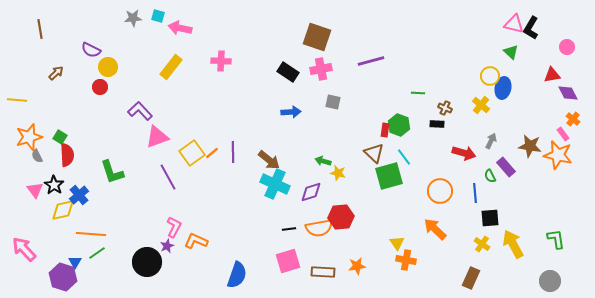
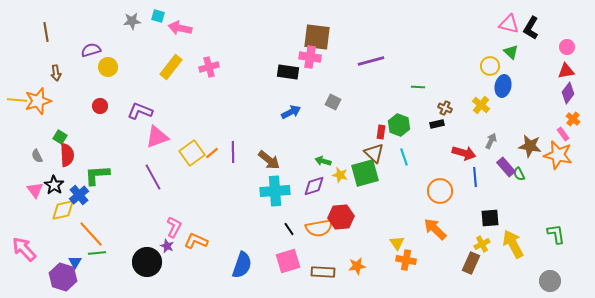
gray star at (133, 18): moved 1 px left, 3 px down
pink triangle at (514, 24): moved 5 px left
brown line at (40, 29): moved 6 px right, 3 px down
brown square at (317, 37): rotated 12 degrees counterclockwise
purple semicircle at (91, 50): rotated 138 degrees clockwise
pink cross at (221, 61): moved 12 px left, 6 px down; rotated 18 degrees counterclockwise
pink cross at (321, 69): moved 11 px left, 12 px up; rotated 20 degrees clockwise
black rectangle at (288, 72): rotated 25 degrees counterclockwise
brown arrow at (56, 73): rotated 126 degrees clockwise
red triangle at (552, 75): moved 14 px right, 4 px up
yellow circle at (490, 76): moved 10 px up
red circle at (100, 87): moved 19 px down
blue ellipse at (503, 88): moved 2 px up
green line at (418, 93): moved 6 px up
purple diamond at (568, 93): rotated 65 degrees clockwise
gray square at (333, 102): rotated 14 degrees clockwise
purple L-shape at (140, 111): rotated 25 degrees counterclockwise
blue arrow at (291, 112): rotated 24 degrees counterclockwise
black rectangle at (437, 124): rotated 16 degrees counterclockwise
red rectangle at (385, 130): moved 4 px left, 2 px down
orange star at (29, 137): moved 9 px right, 36 px up
cyan line at (404, 157): rotated 18 degrees clockwise
green L-shape at (112, 172): moved 15 px left, 3 px down; rotated 104 degrees clockwise
yellow star at (338, 173): moved 2 px right, 2 px down
green square at (389, 176): moved 24 px left, 3 px up
green semicircle at (490, 176): moved 29 px right, 2 px up
purple line at (168, 177): moved 15 px left
cyan cross at (275, 184): moved 7 px down; rotated 28 degrees counterclockwise
purple diamond at (311, 192): moved 3 px right, 6 px up
blue line at (475, 193): moved 16 px up
black line at (289, 229): rotated 64 degrees clockwise
orange line at (91, 234): rotated 44 degrees clockwise
green L-shape at (556, 239): moved 5 px up
yellow cross at (482, 244): rotated 28 degrees clockwise
purple star at (167, 246): rotated 24 degrees counterclockwise
green line at (97, 253): rotated 30 degrees clockwise
blue semicircle at (237, 275): moved 5 px right, 10 px up
brown rectangle at (471, 278): moved 15 px up
